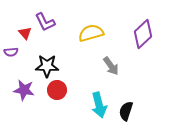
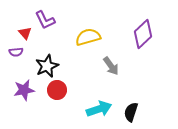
purple L-shape: moved 2 px up
yellow semicircle: moved 3 px left, 4 px down
purple semicircle: moved 5 px right
black star: rotated 25 degrees counterclockwise
purple star: rotated 20 degrees counterclockwise
cyan arrow: moved 4 px down; rotated 95 degrees counterclockwise
black semicircle: moved 5 px right, 1 px down
